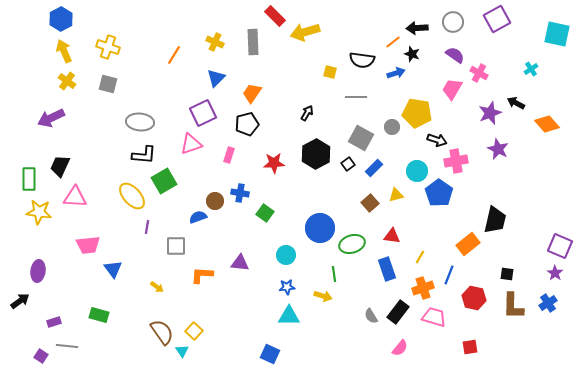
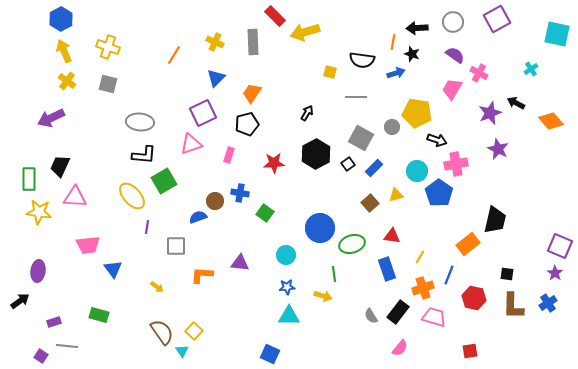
orange line at (393, 42): rotated 42 degrees counterclockwise
orange diamond at (547, 124): moved 4 px right, 3 px up
pink cross at (456, 161): moved 3 px down
red square at (470, 347): moved 4 px down
